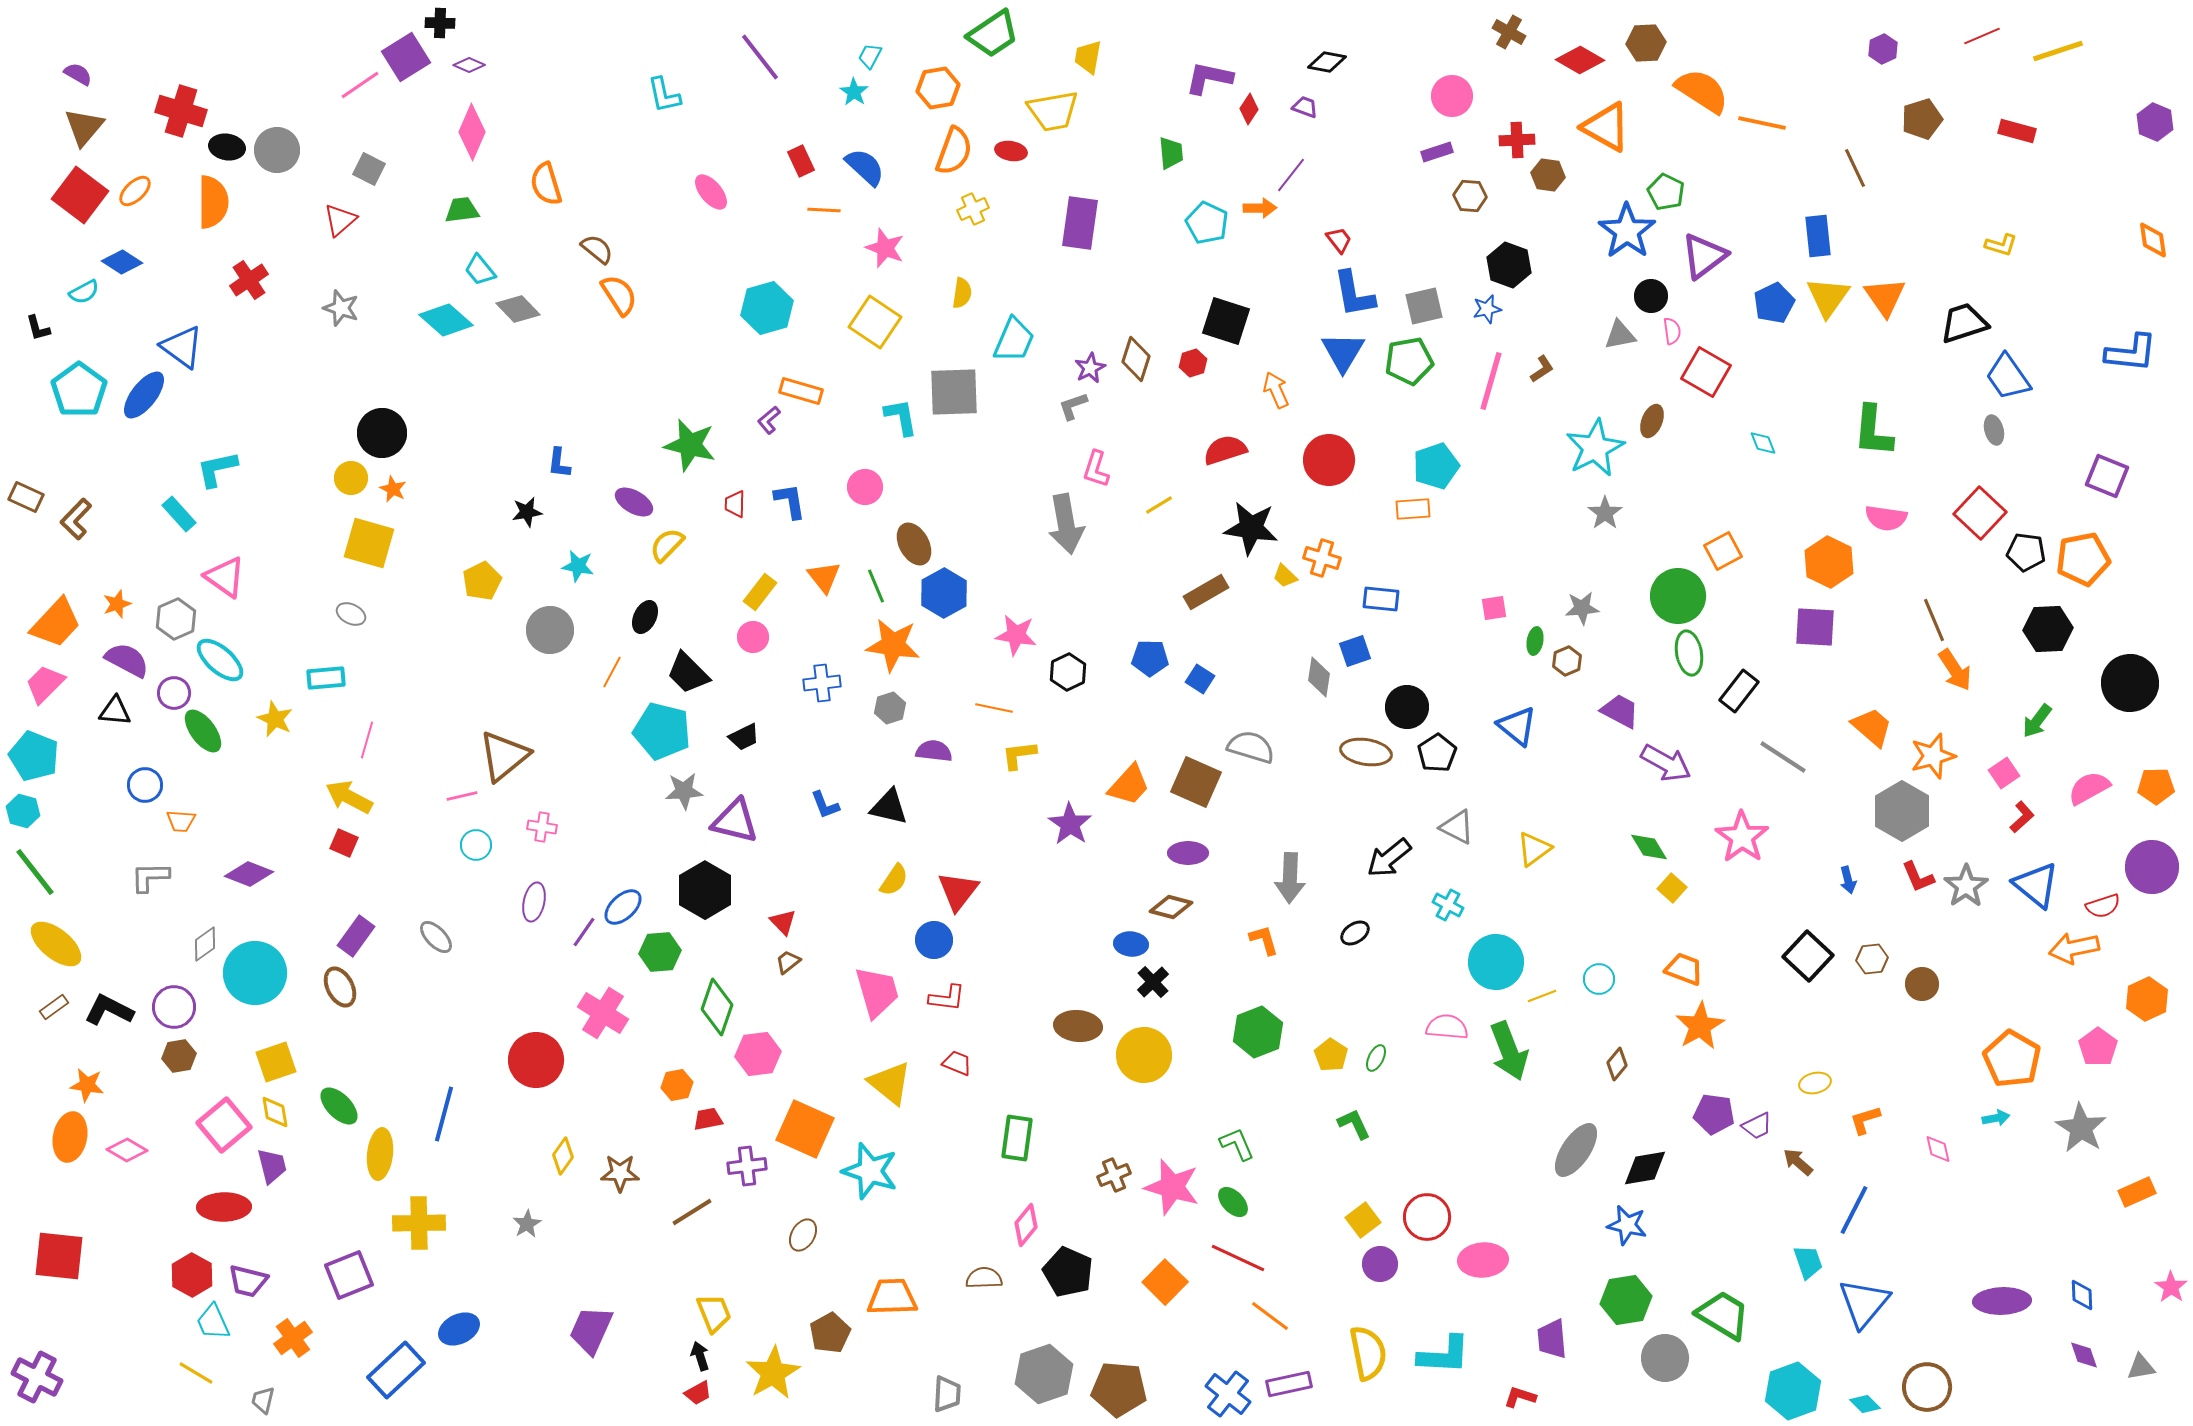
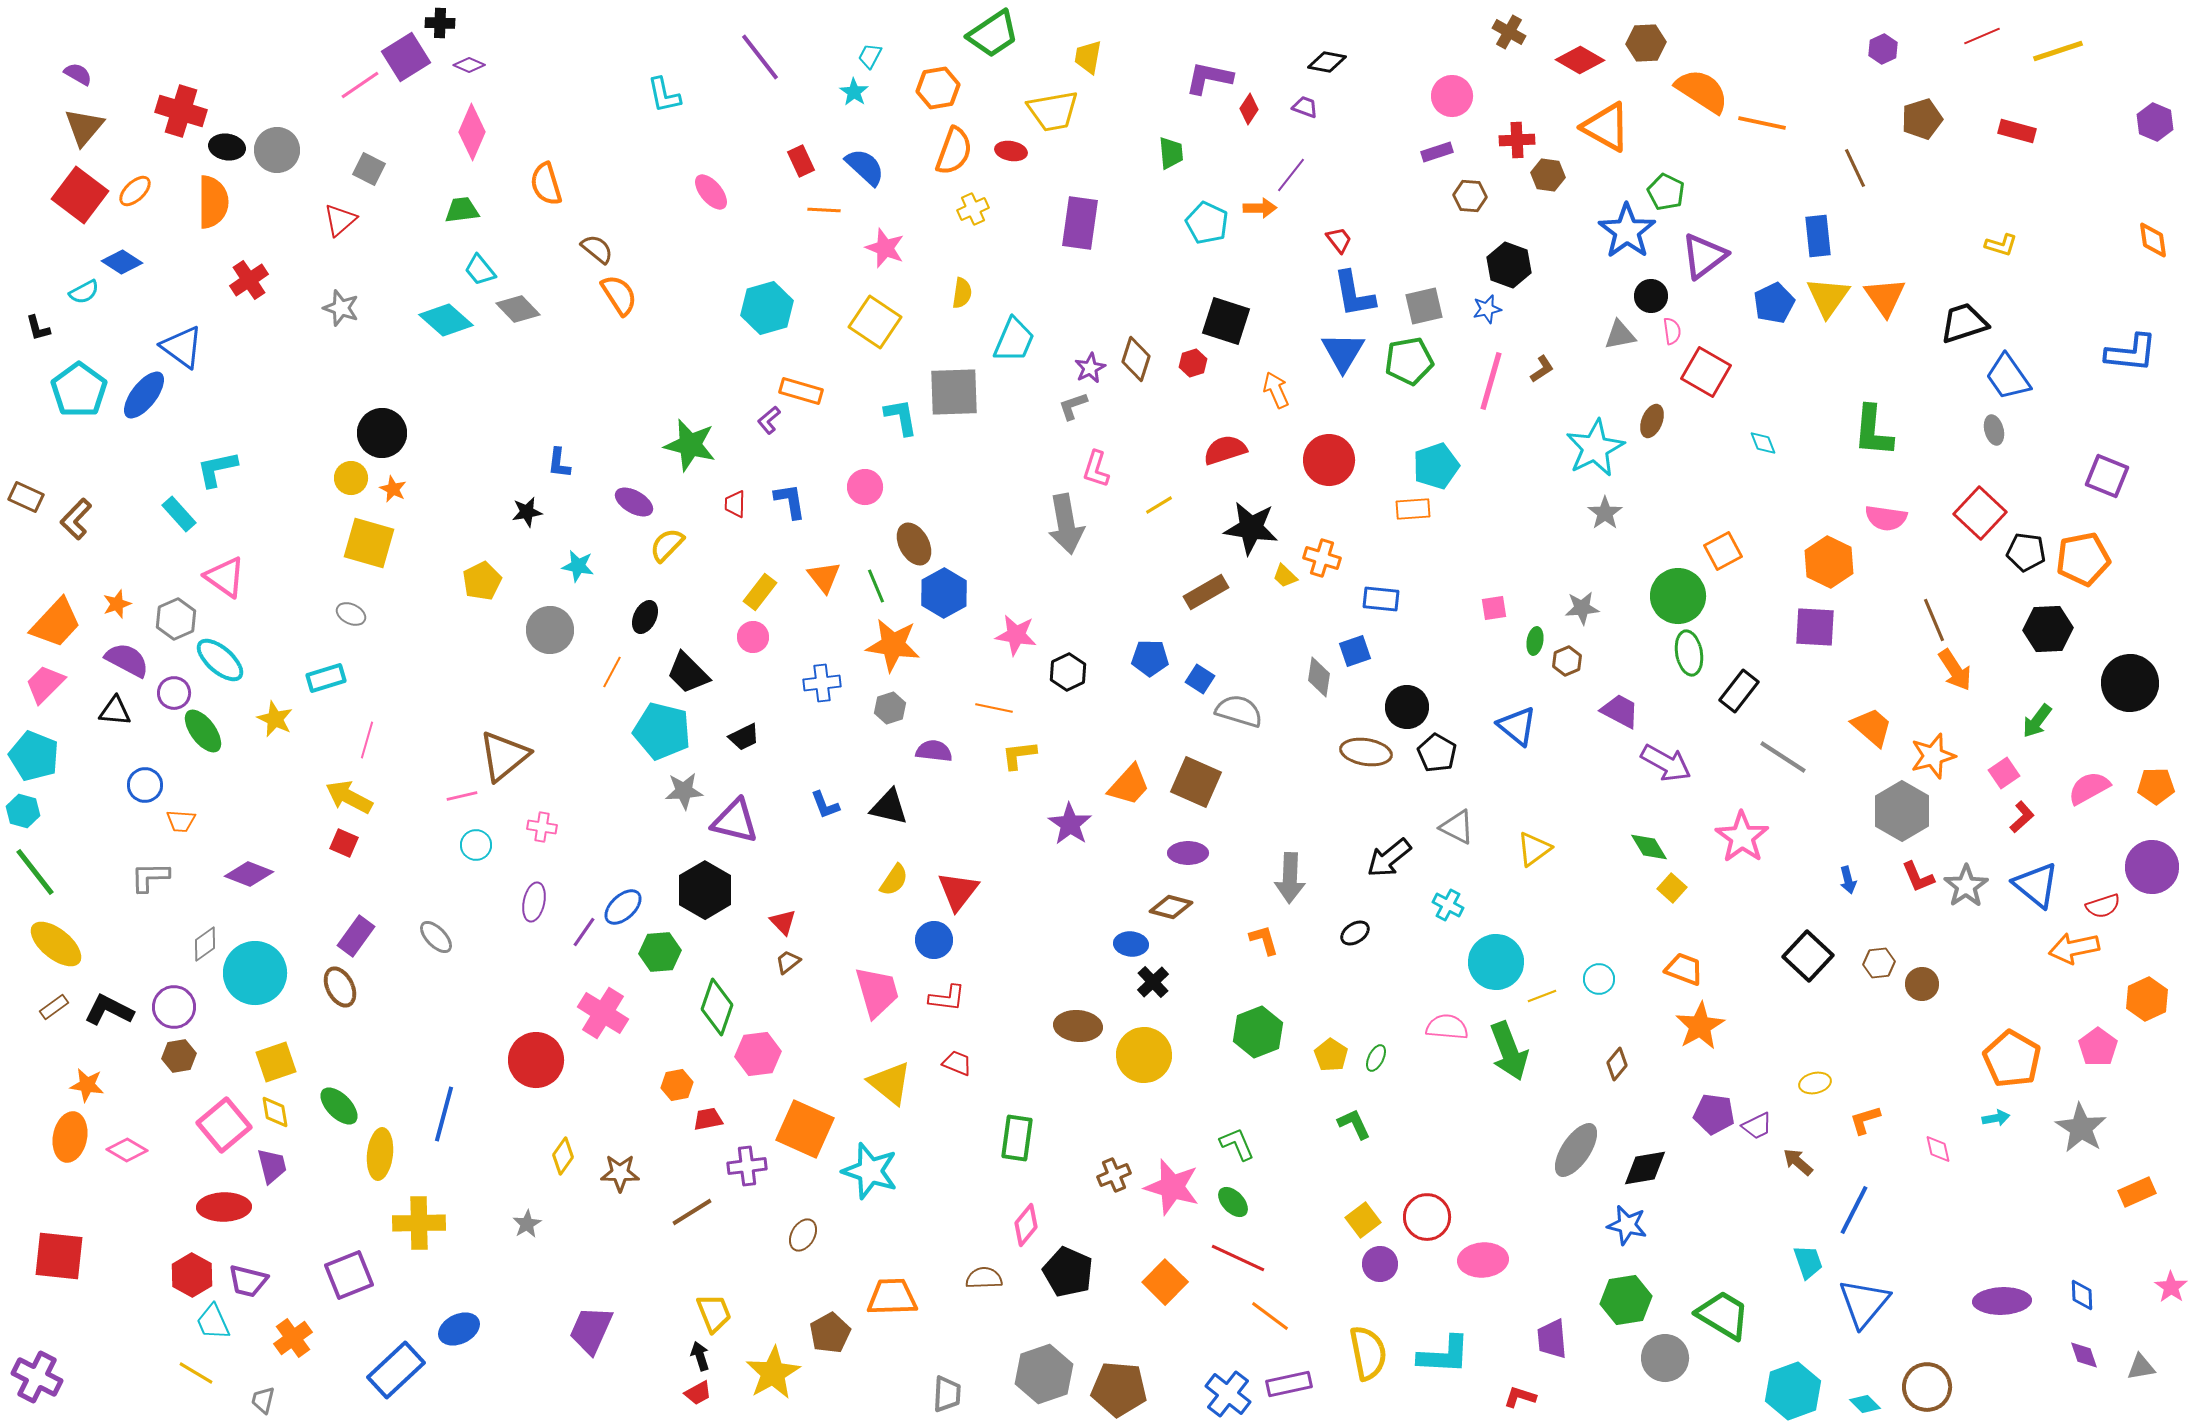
cyan rectangle at (326, 678): rotated 12 degrees counterclockwise
gray semicircle at (1251, 747): moved 12 px left, 36 px up
black pentagon at (1437, 753): rotated 9 degrees counterclockwise
brown hexagon at (1872, 959): moved 7 px right, 4 px down
